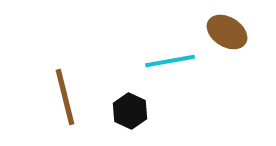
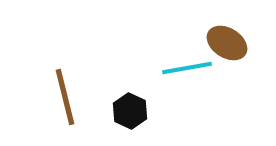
brown ellipse: moved 11 px down
cyan line: moved 17 px right, 7 px down
